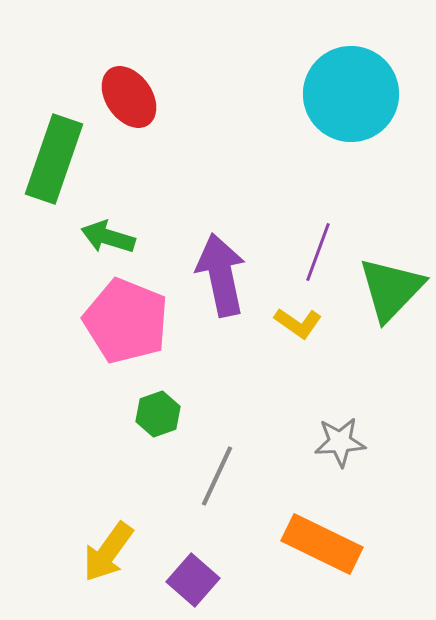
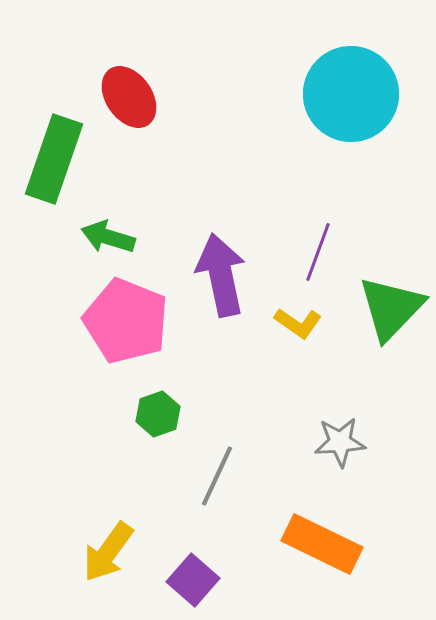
green triangle: moved 19 px down
